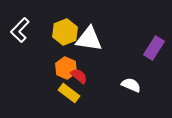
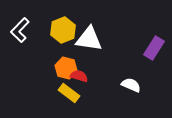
yellow hexagon: moved 2 px left, 2 px up
orange hexagon: rotated 10 degrees counterclockwise
red semicircle: rotated 24 degrees counterclockwise
